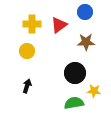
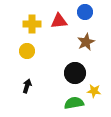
red triangle: moved 4 px up; rotated 30 degrees clockwise
brown star: rotated 24 degrees counterclockwise
